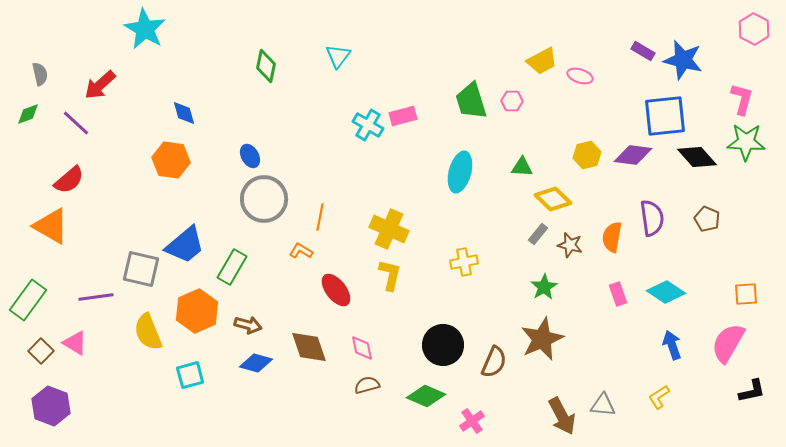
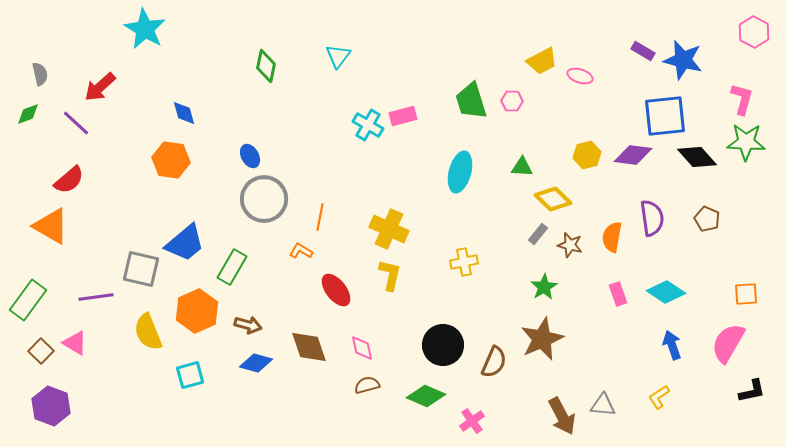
pink hexagon at (754, 29): moved 3 px down
red arrow at (100, 85): moved 2 px down
blue trapezoid at (185, 245): moved 2 px up
